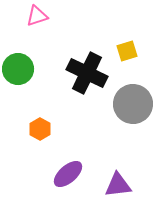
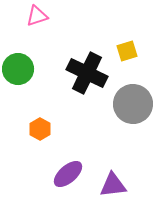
purple triangle: moved 5 px left
